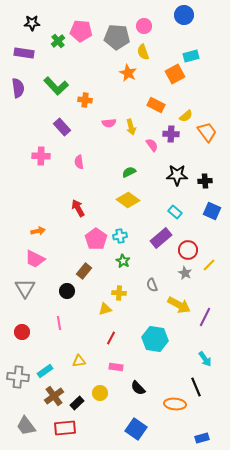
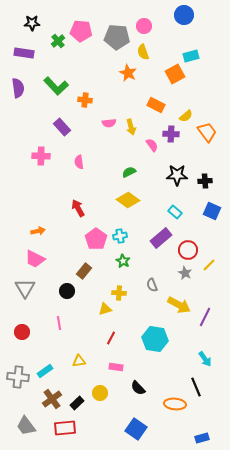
brown cross at (54, 396): moved 2 px left, 3 px down
